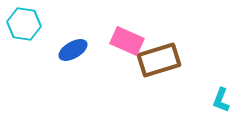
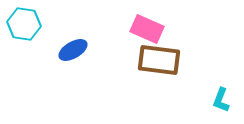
pink rectangle: moved 20 px right, 12 px up
brown rectangle: rotated 24 degrees clockwise
